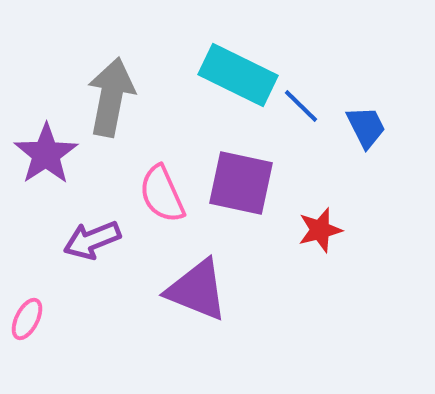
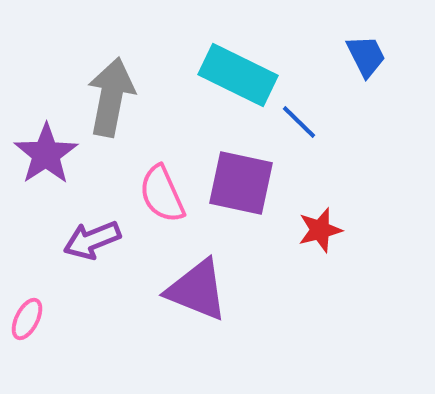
blue line: moved 2 px left, 16 px down
blue trapezoid: moved 71 px up
